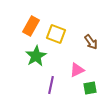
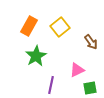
orange rectangle: moved 2 px left
yellow square: moved 4 px right, 7 px up; rotated 30 degrees clockwise
